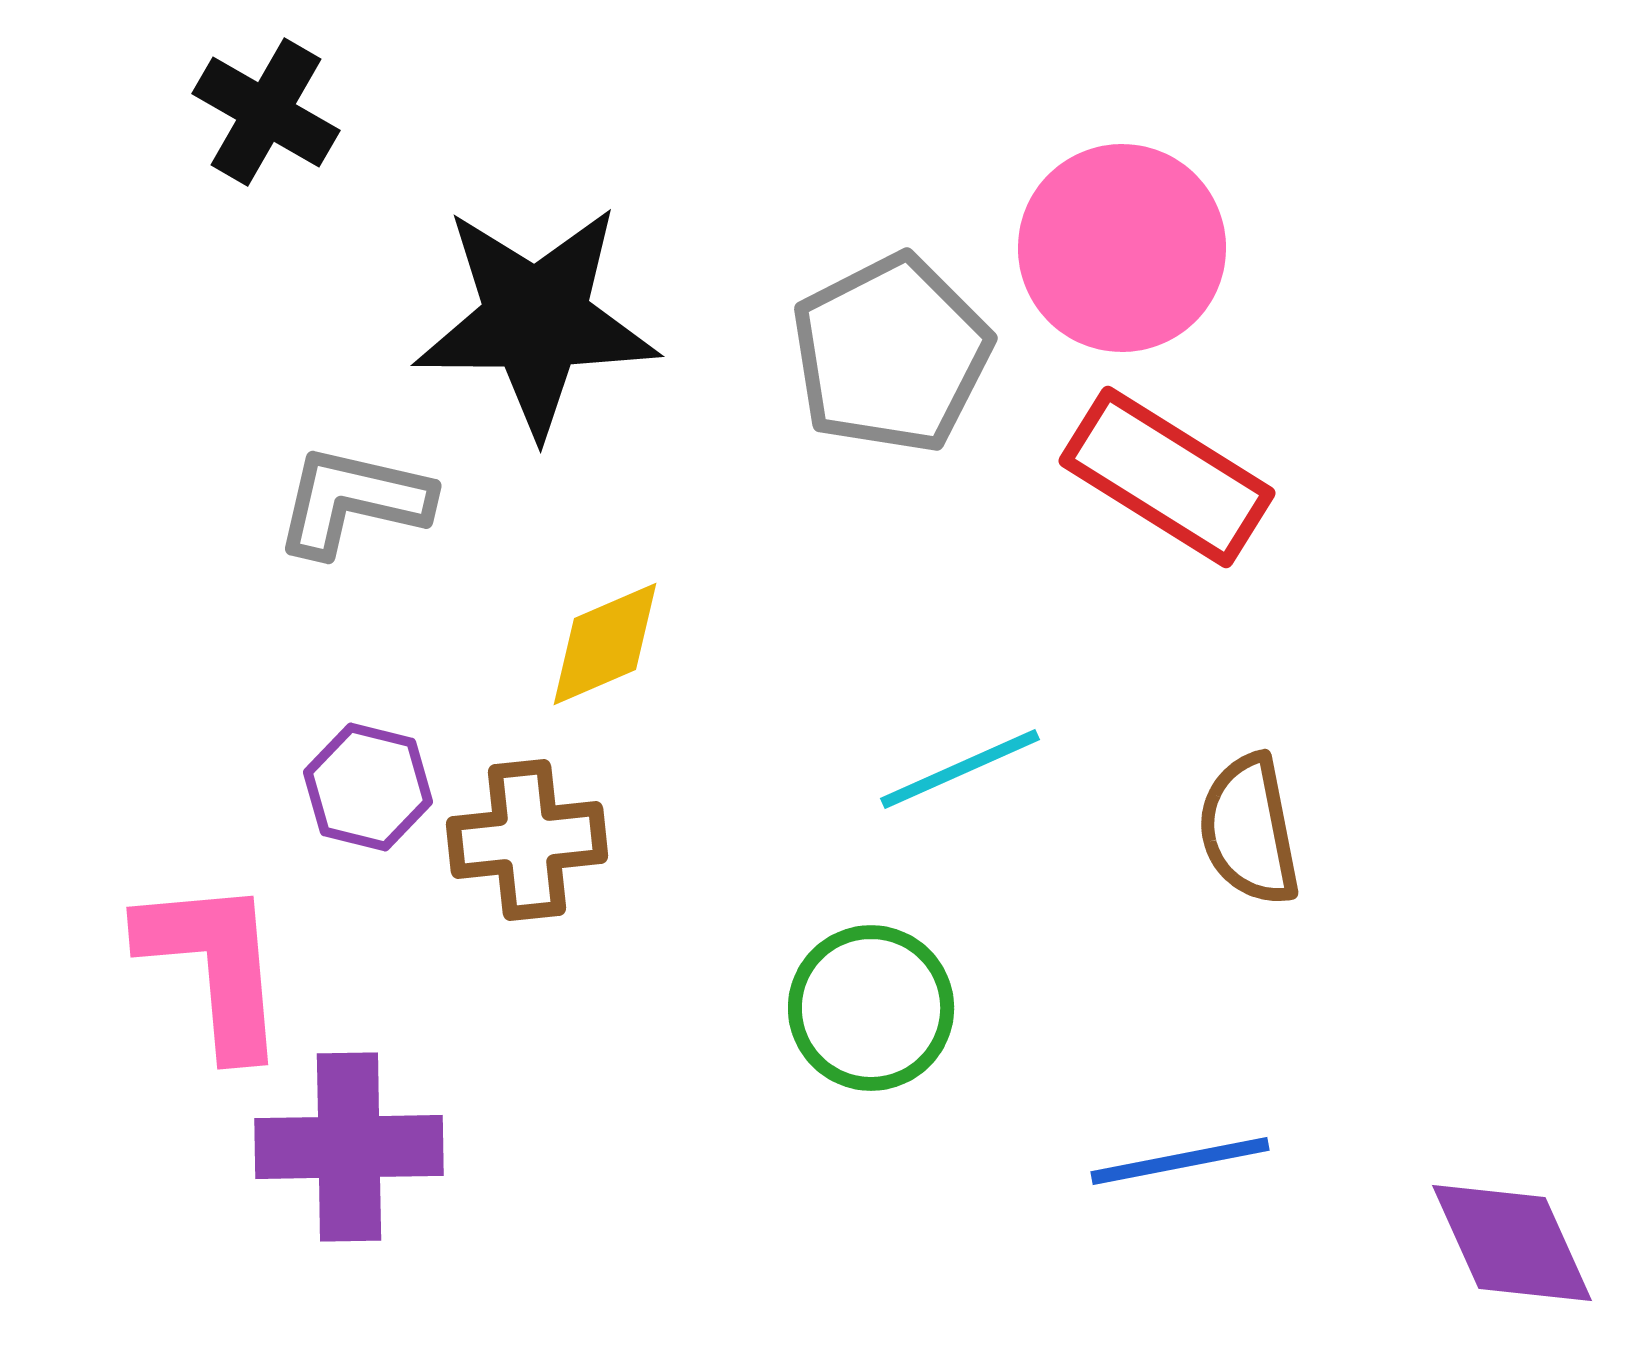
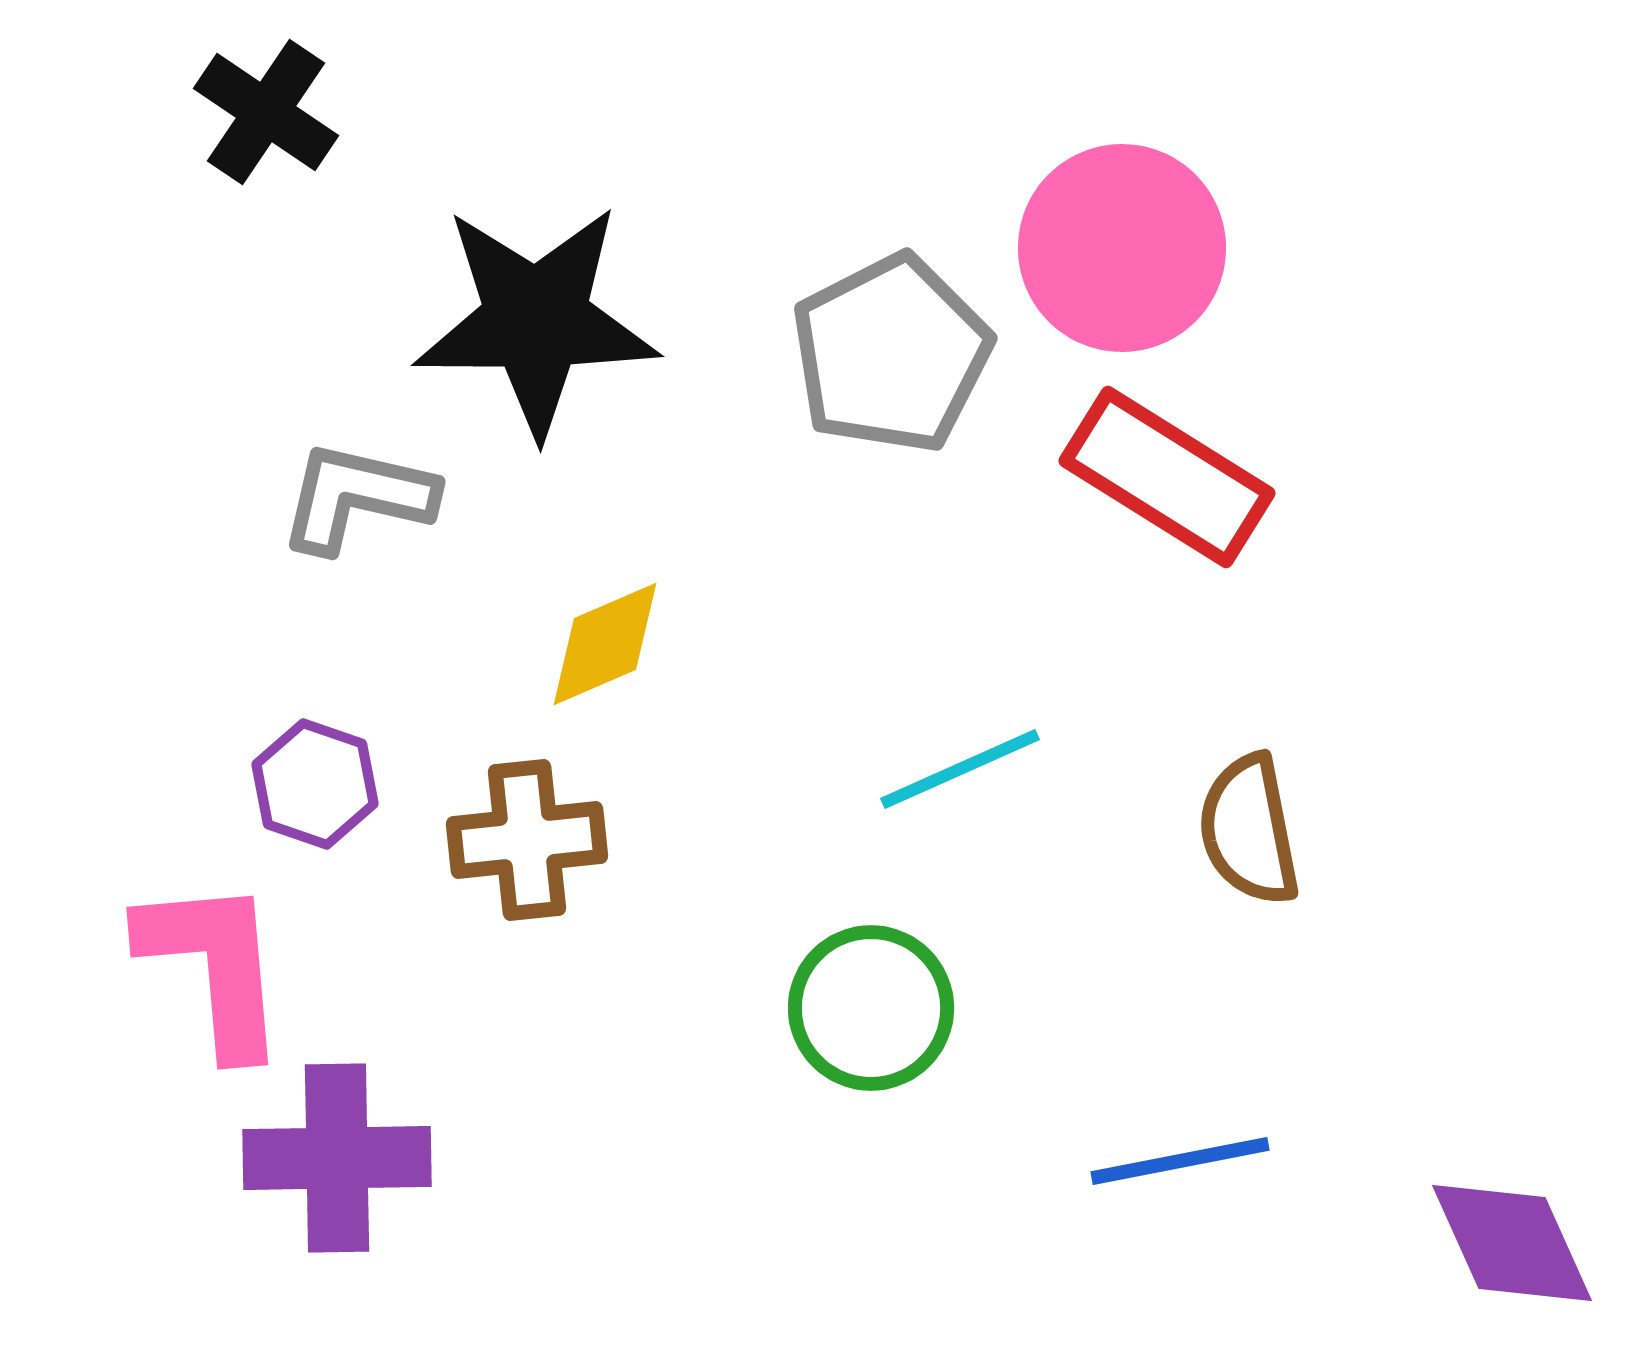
black cross: rotated 4 degrees clockwise
gray L-shape: moved 4 px right, 4 px up
purple hexagon: moved 53 px left, 3 px up; rotated 5 degrees clockwise
purple cross: moved 12 px left, 11 px down
